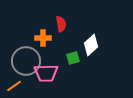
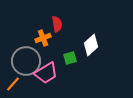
red semicircle: moved 4 px left
orange cross: rotated 21 degrees counterclockwise
green square: moved 3 px left
pink trapezoid: rotated 30 degrees counterclockwise
orange line: moved 1 px left, 2 px up; rotated 14 degrees counterclockwise
